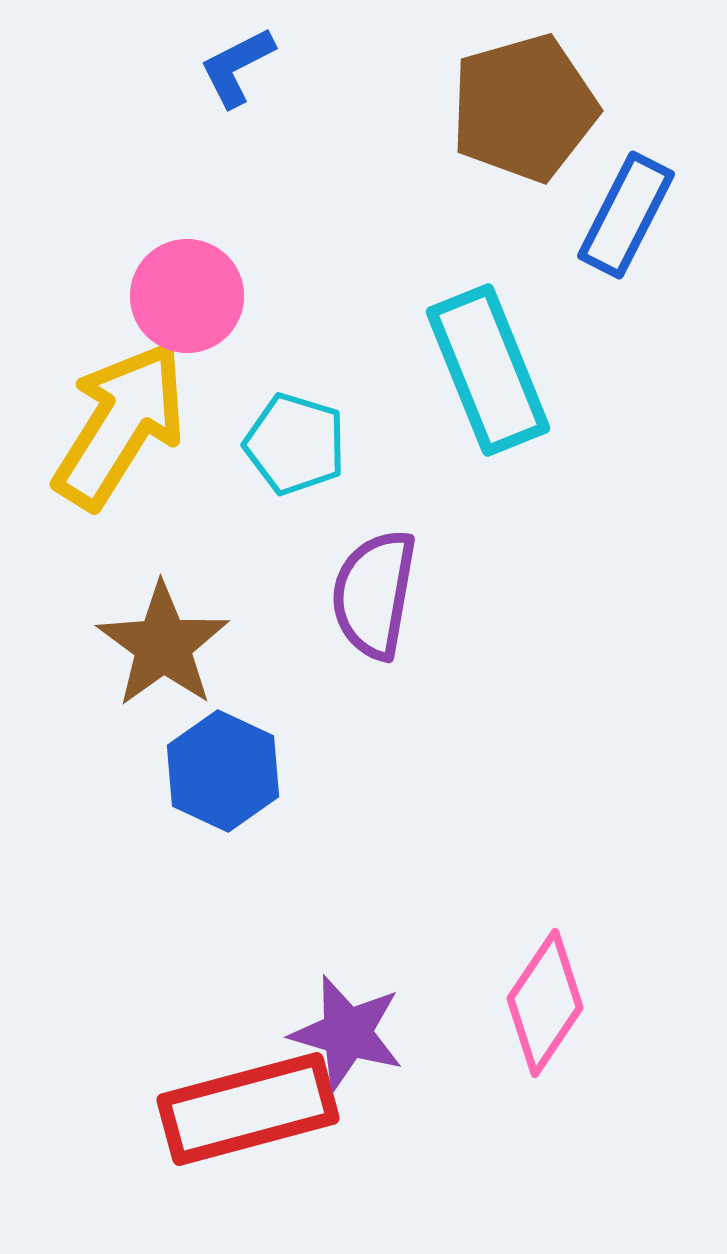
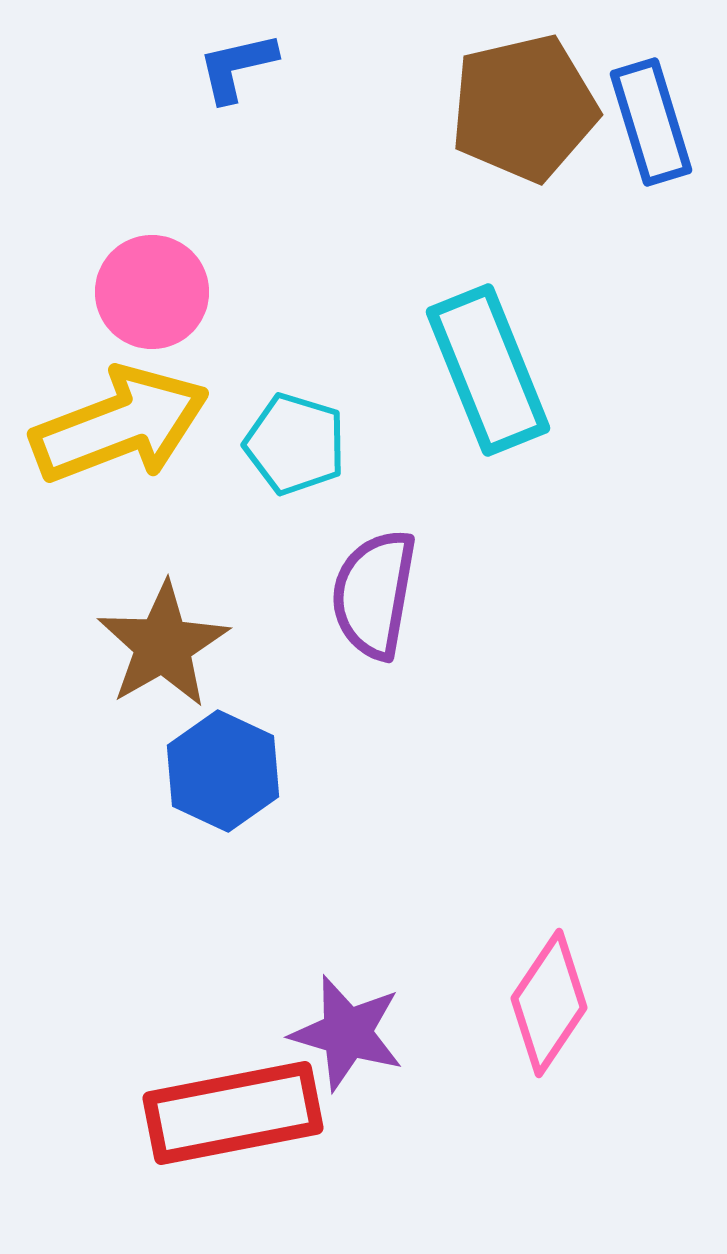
blue L-shape: rotated 14 degrees clockwise
brown pentagon: rotated 3 degrees clockwise
blue rectangle: moved 25 px right, 93 px up; rotated 44 degrees counterclockwise
pink circle: moved 35 px left, 4 px up
yellow arrow: rotated 37 degrees clockwise
brown star: rotated 6 degrees clockwise
pink diamond: moved 4 px right
red rectangle: moved 15 px left, 4 px down; rotated 4 degrees clockwise
